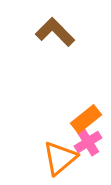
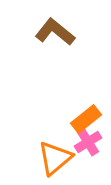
brown L-shape: rotated 6 degrees counterclockwise
orange triangle: moved 5 px left
